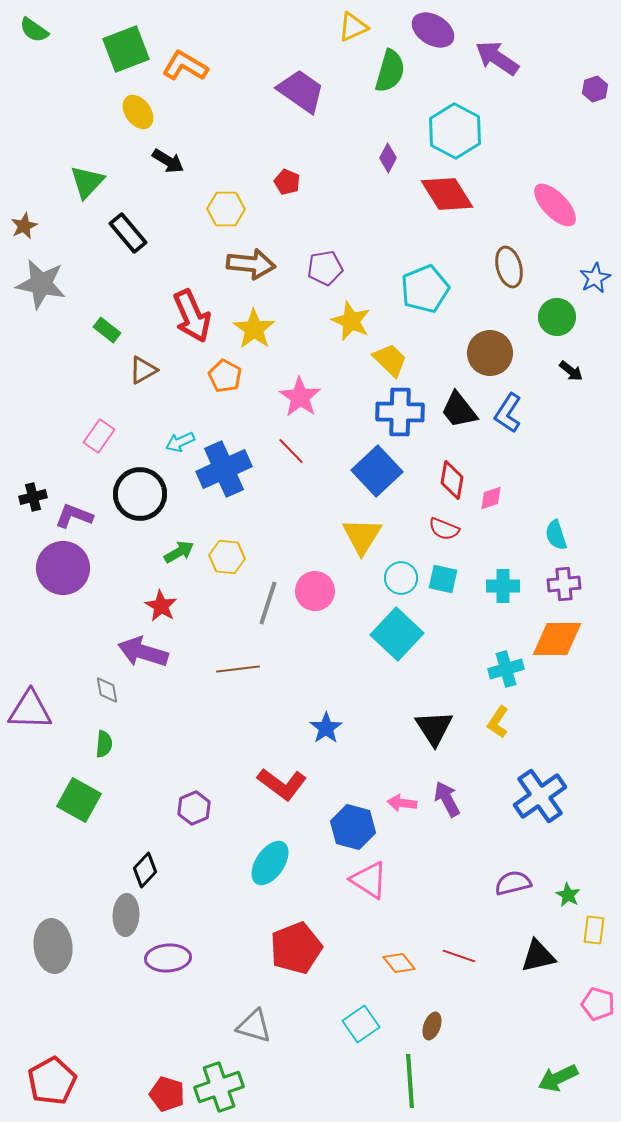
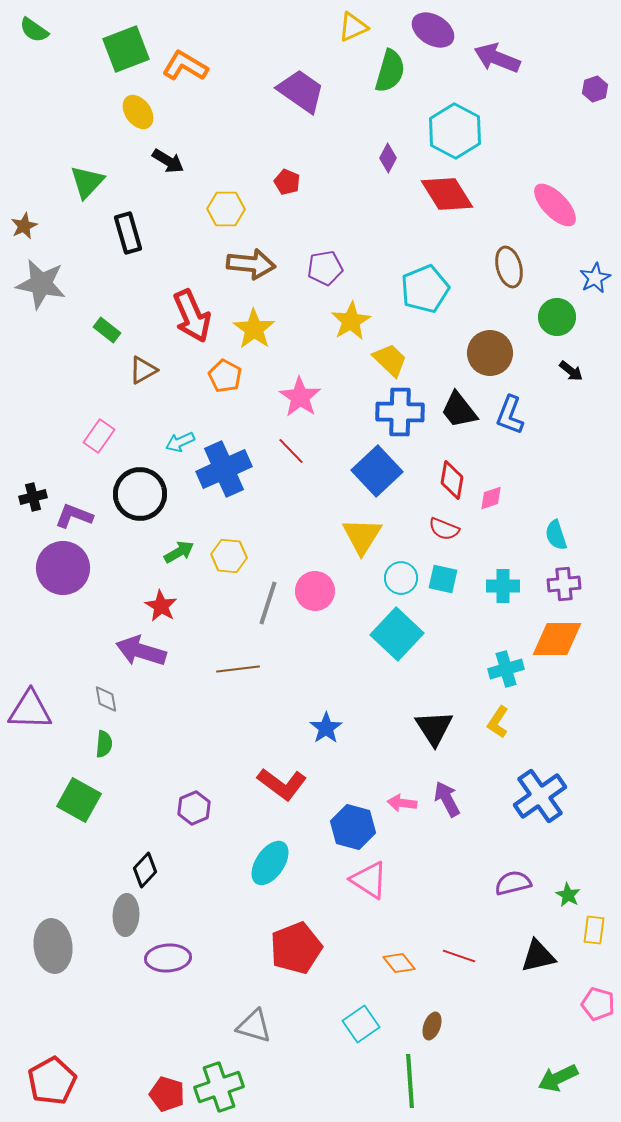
purple arrow at (497, 58): rotated 12 degrees counterclockwise
black rectangle at (128, 233): rotated 24 degrees clockwise
yellow star at (351, 321): rotated 18 degrees clockwise
blue L-shape at (508, 413): moved 2 px right, 2 px down; rotated 12 degrees counterclockwise
yellow hexagon at (227, 557): moved 2 px right, 1 px up
purple arrow at (143, 652): moved 2 px left, 1 px up
gray diamond at (107, 690): moved 1 px left, 9 px down
